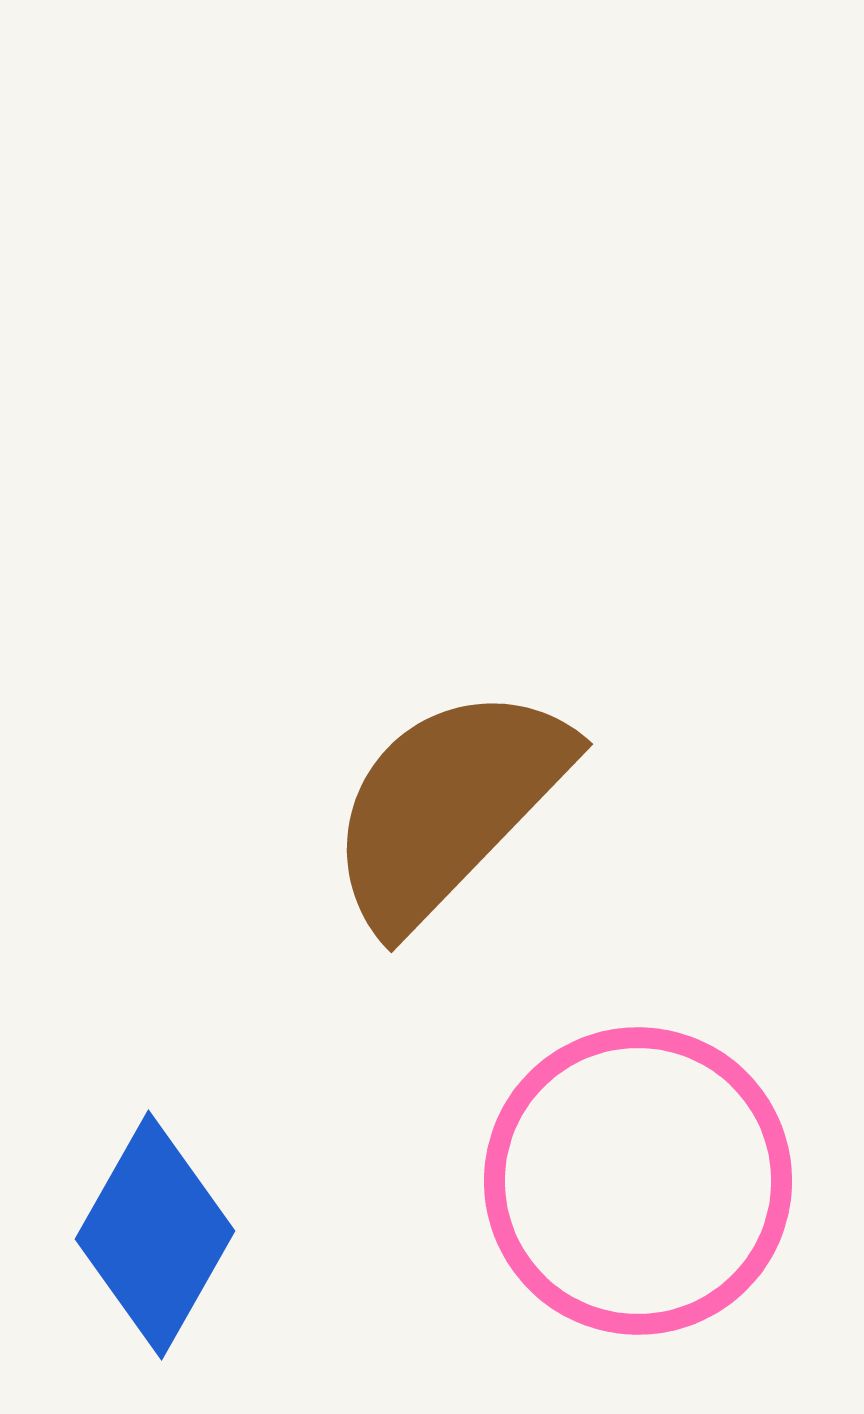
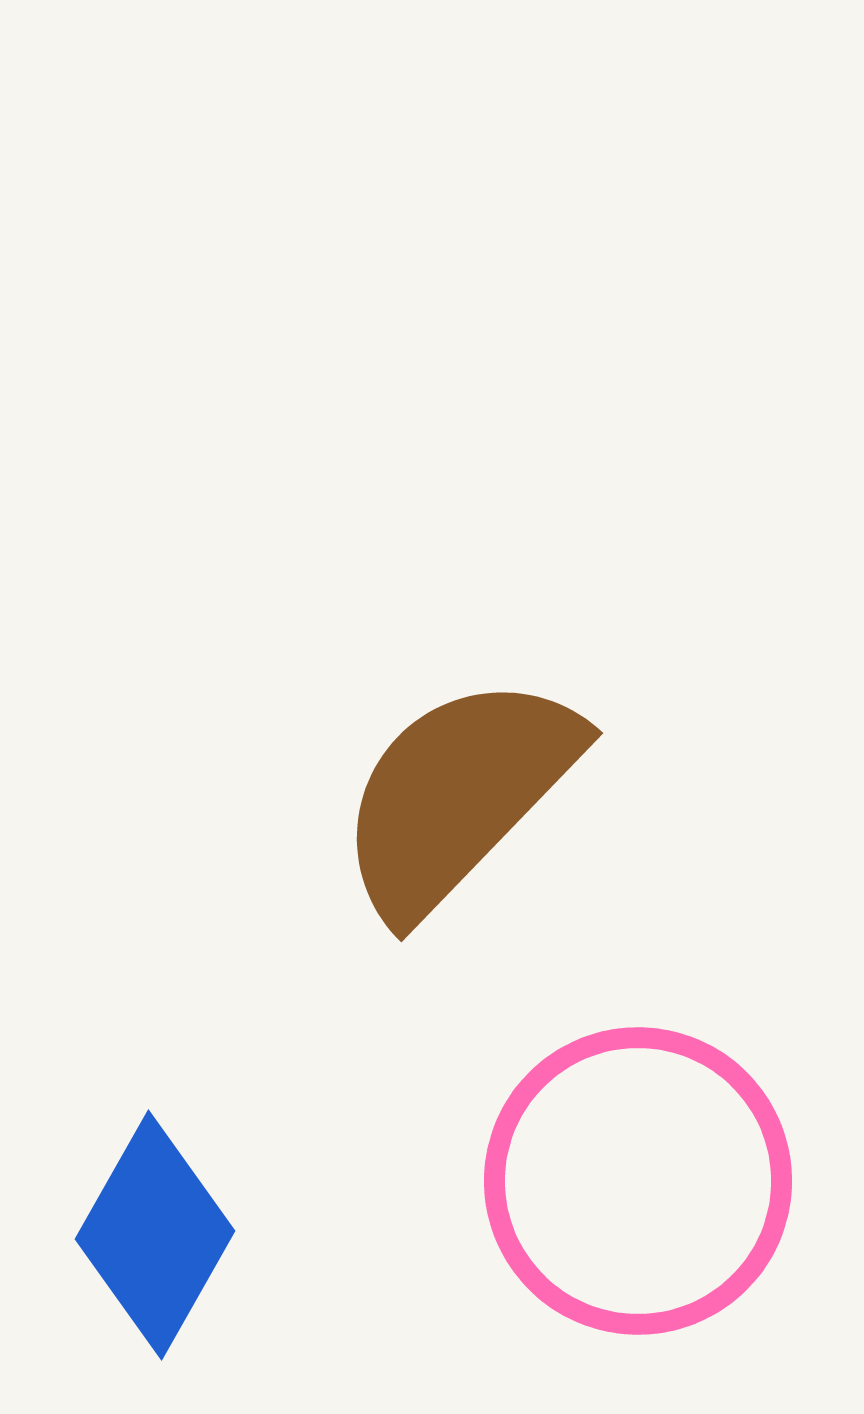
brown semicircle: moved 10 px right, 11 px up
